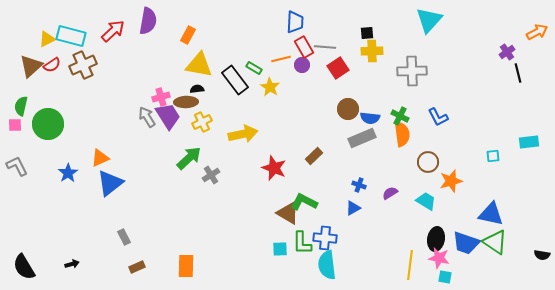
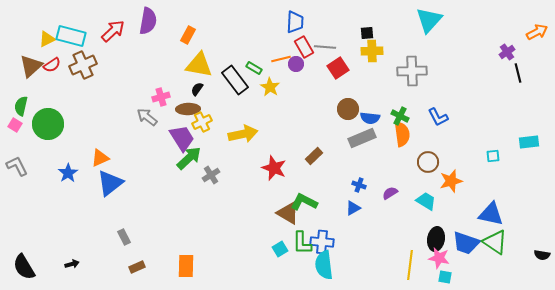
purple circle at (302, 65): moved 6 px left, 1 px up
black semicircle at (197, 89): rotated 48 degrees counterclockwise
brown ellipse at (186, 102): moved 2 px right, 7 px down
purple trapezoid at (168, 116): moved 14 px right, 22 px down
gray arrow at (147, 117): rotated 20 degrees counterclockwise
pink square at (15, 125): rotated 32 degrees clockwise
blue cross at (325, 238): moved 3 px left, 4 px down
cyan square at (280, 249): rotated 28 degrees counterclockwise
cyan semicircle at (327, 265): moved 3 px left
